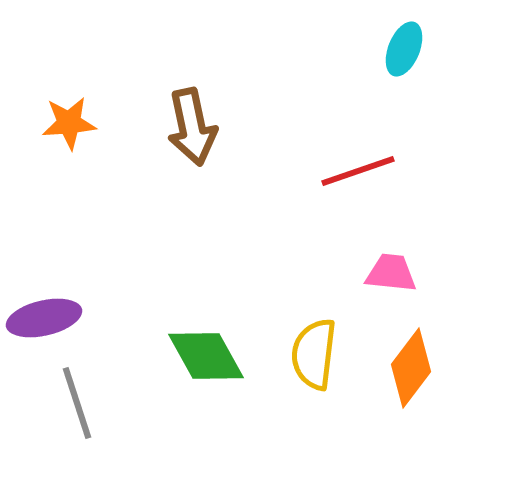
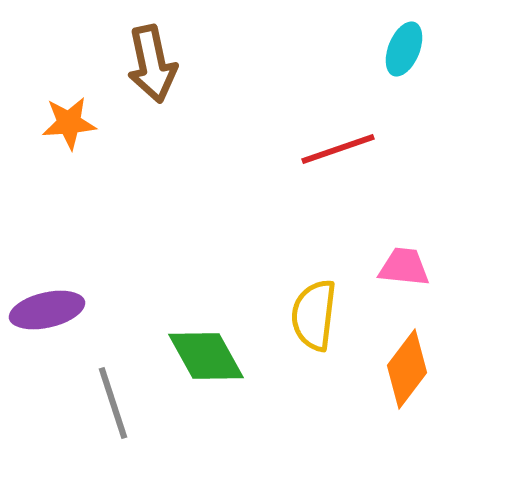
brown arrow: moved 40 px left, 63 px up
red line: moved 20 px left, 22 px up
pink trapezoid: moved 13 px right, 6 px up
purple ellipse: moved 3 px right, 8 px up
yellow semicircle: moved 39 px up
orange diamond: moved 4 px left, 1 px down
gray line: moved 36 px right
